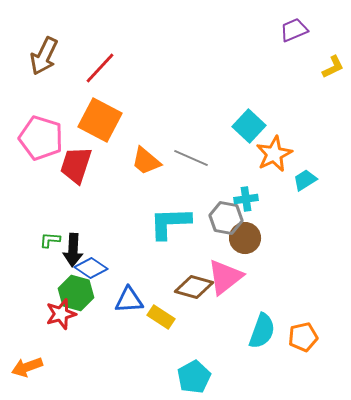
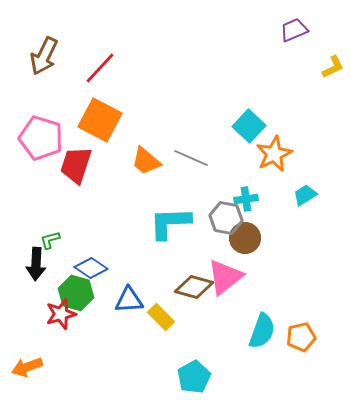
cyan trapezoid: moved 15 px down
green L-shape: rotated 20 degrees counterclockwise
black arrow: moved 37 px left, 14 px down
yellow rectangle: rotated 12 degrees clockwise
orange pentagon: moved 2 px left
